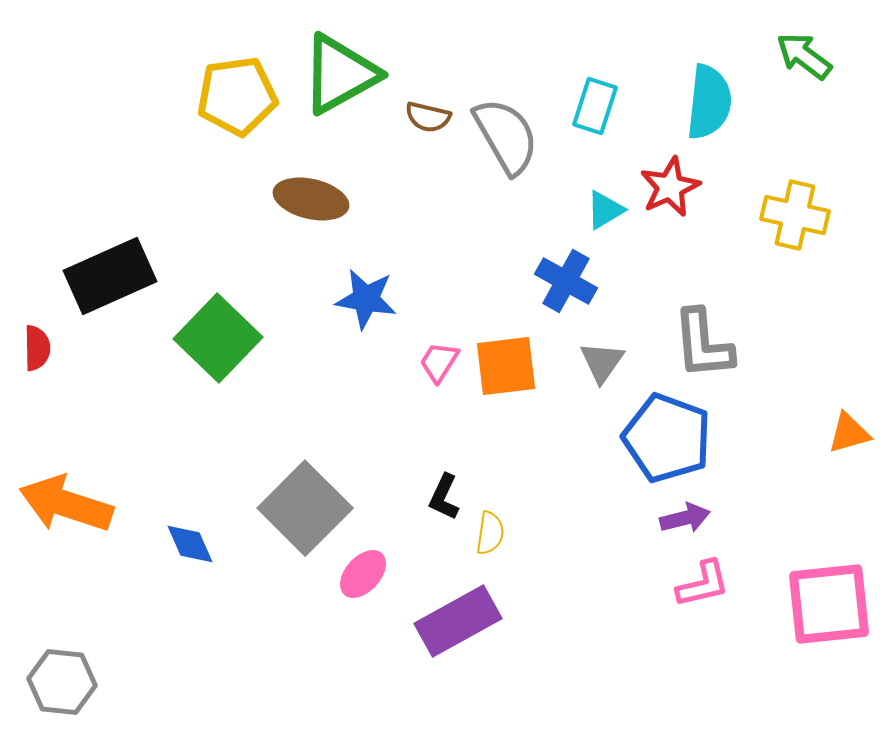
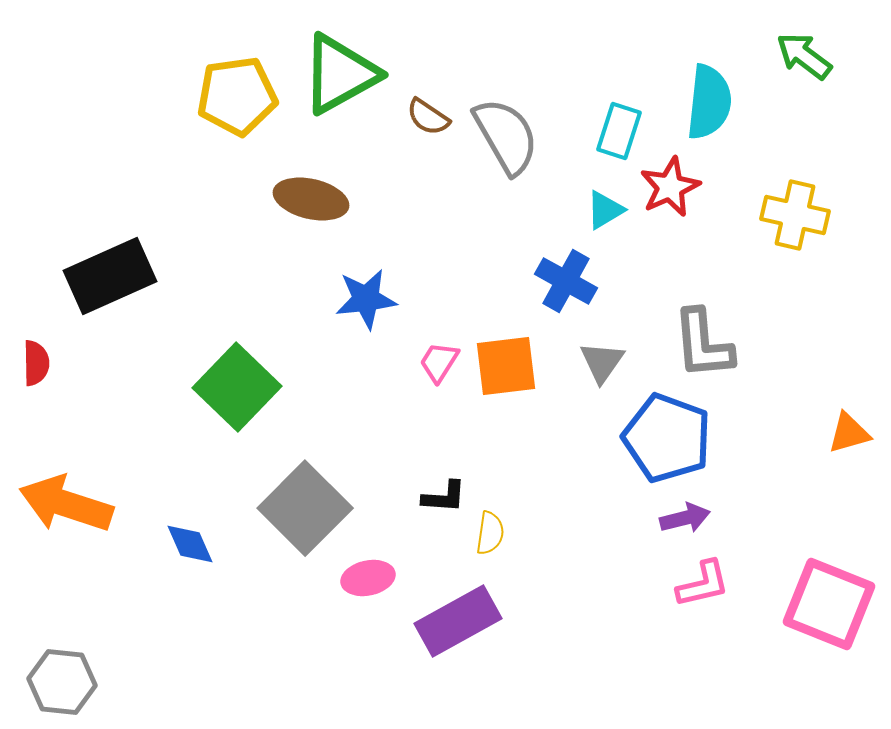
cyan rectangle: moved 24 px right, 25 px down
brown semicircle: rotated 21 degrees clockwise
blue star: rotated 16 degrees counterclockwise
green square: moved 19 px right, 49 px down
red semicircle: moved 1 px left, 15 px down
black L-shape: rotated 111 degrees counterclockwise
pink ellipse: moved 5 px right, 4 px down; rotated 36 degrees clockwise
pink square: rotated 28 degrees clockwise
